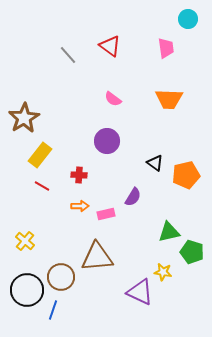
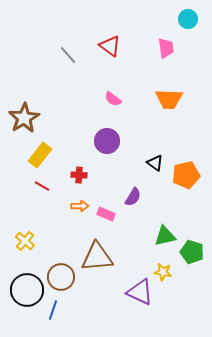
pink rectangle: rotated 36 degrees clockwise
green triangle: moved 4 px left, 4 px down
